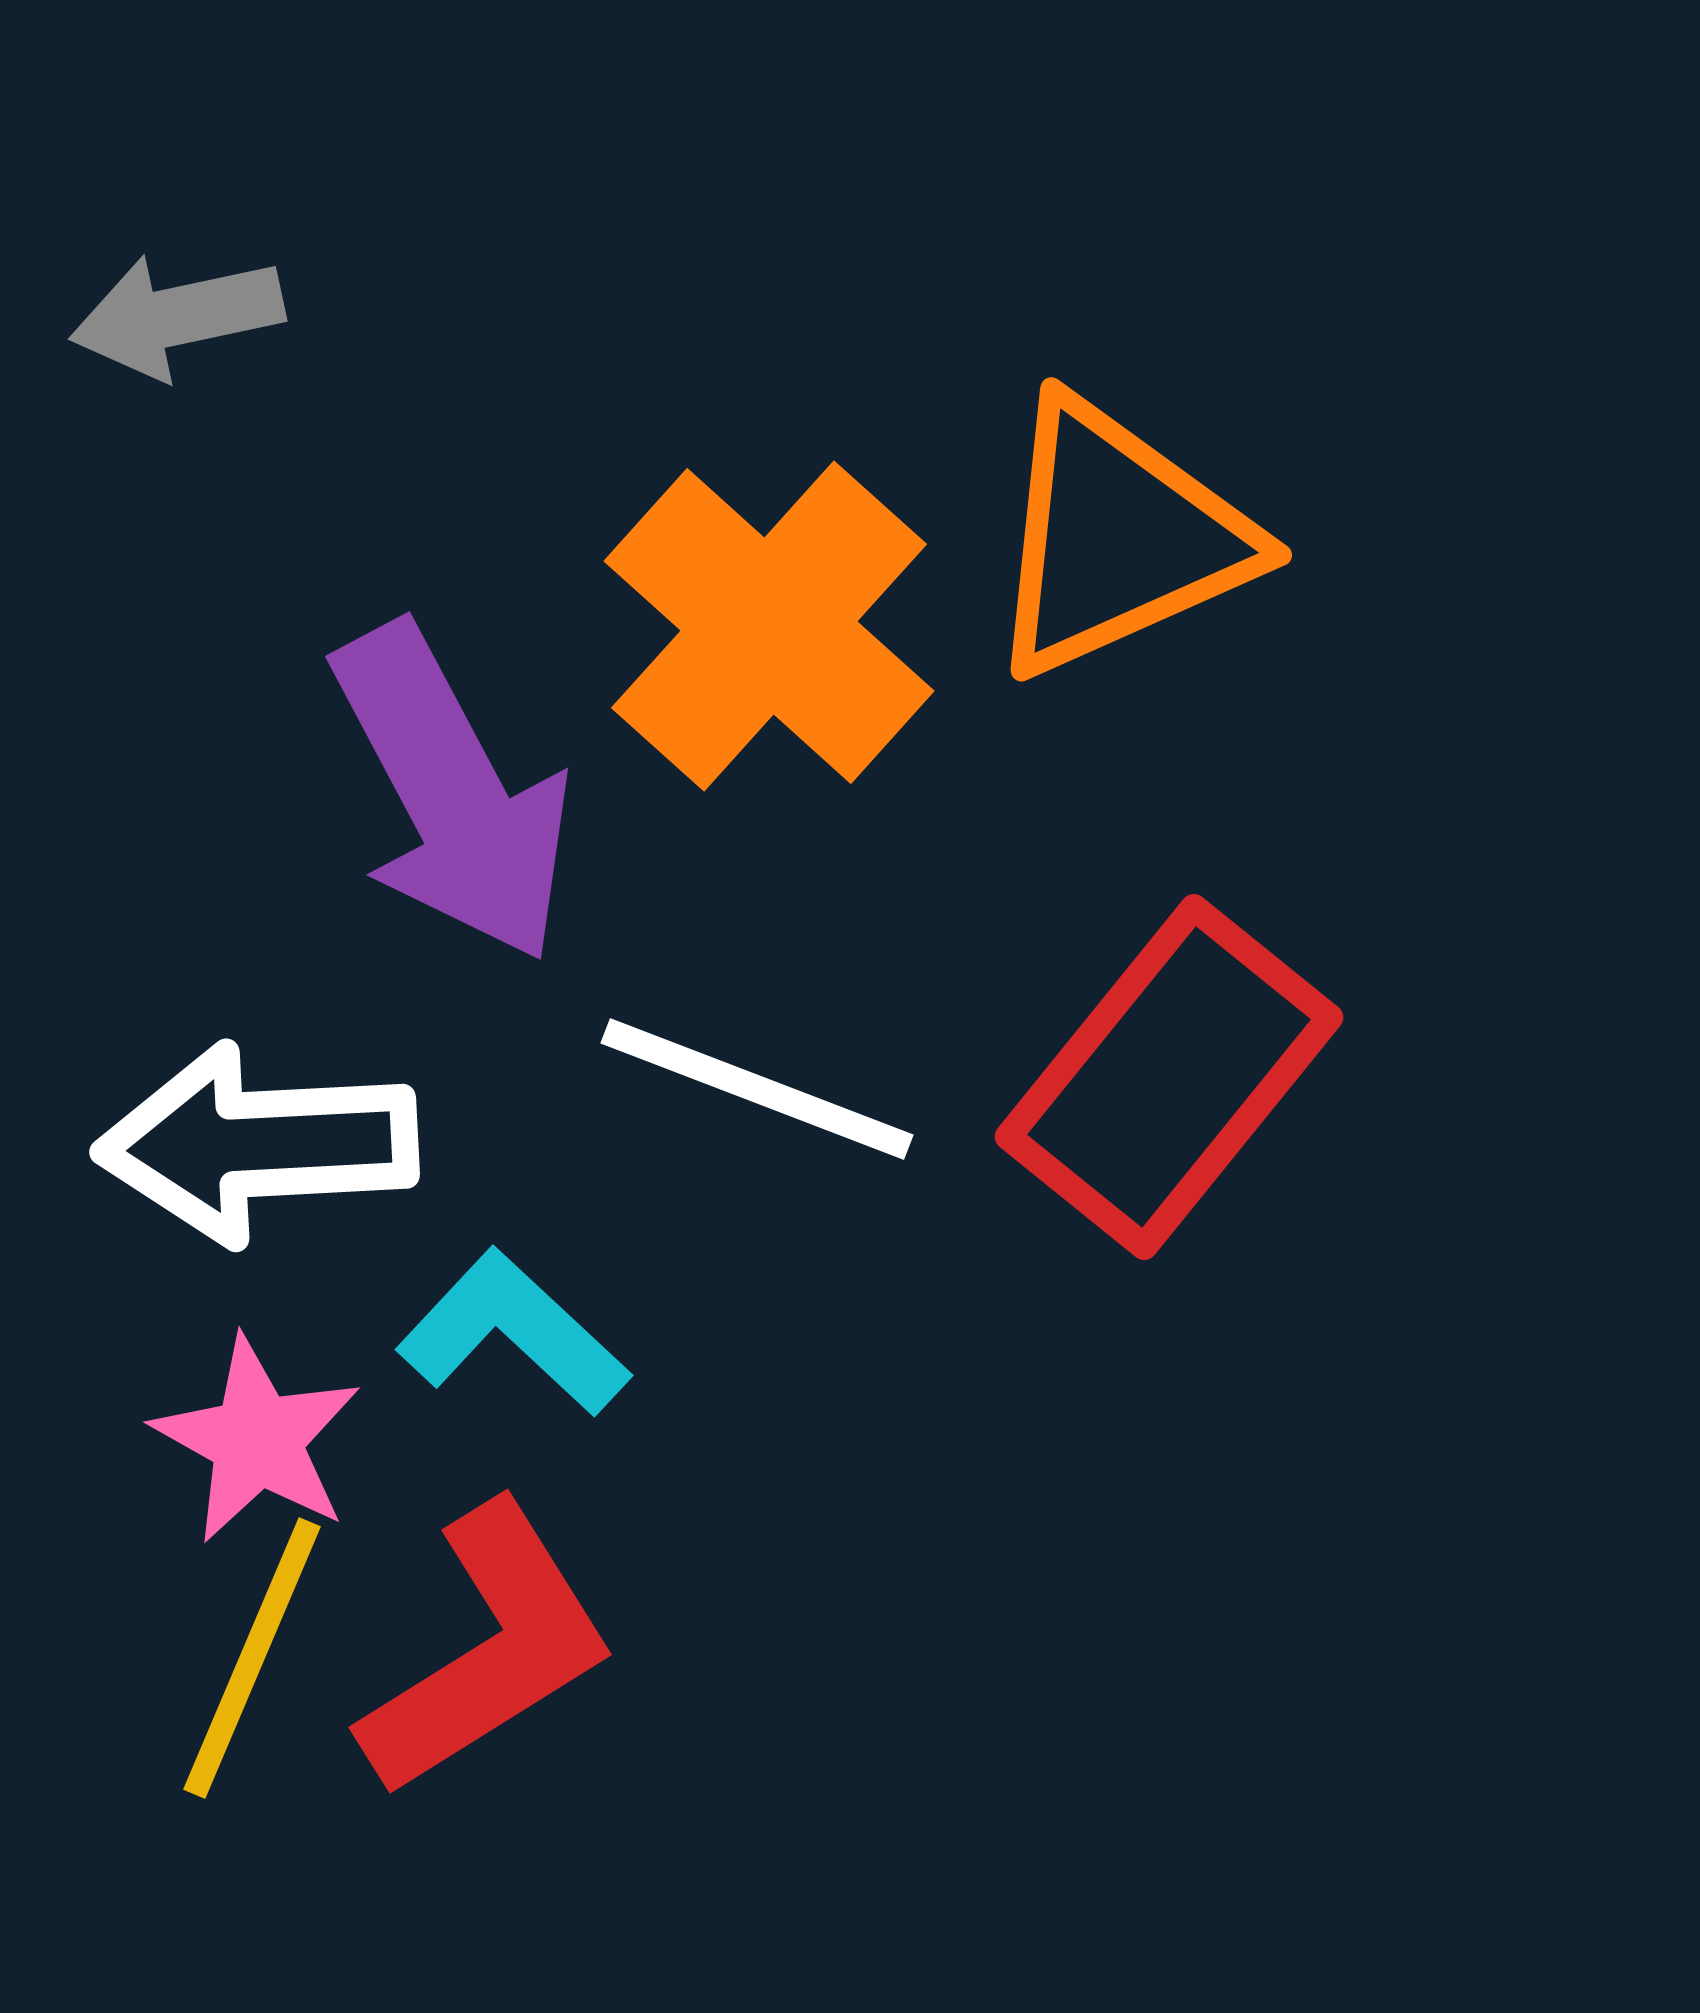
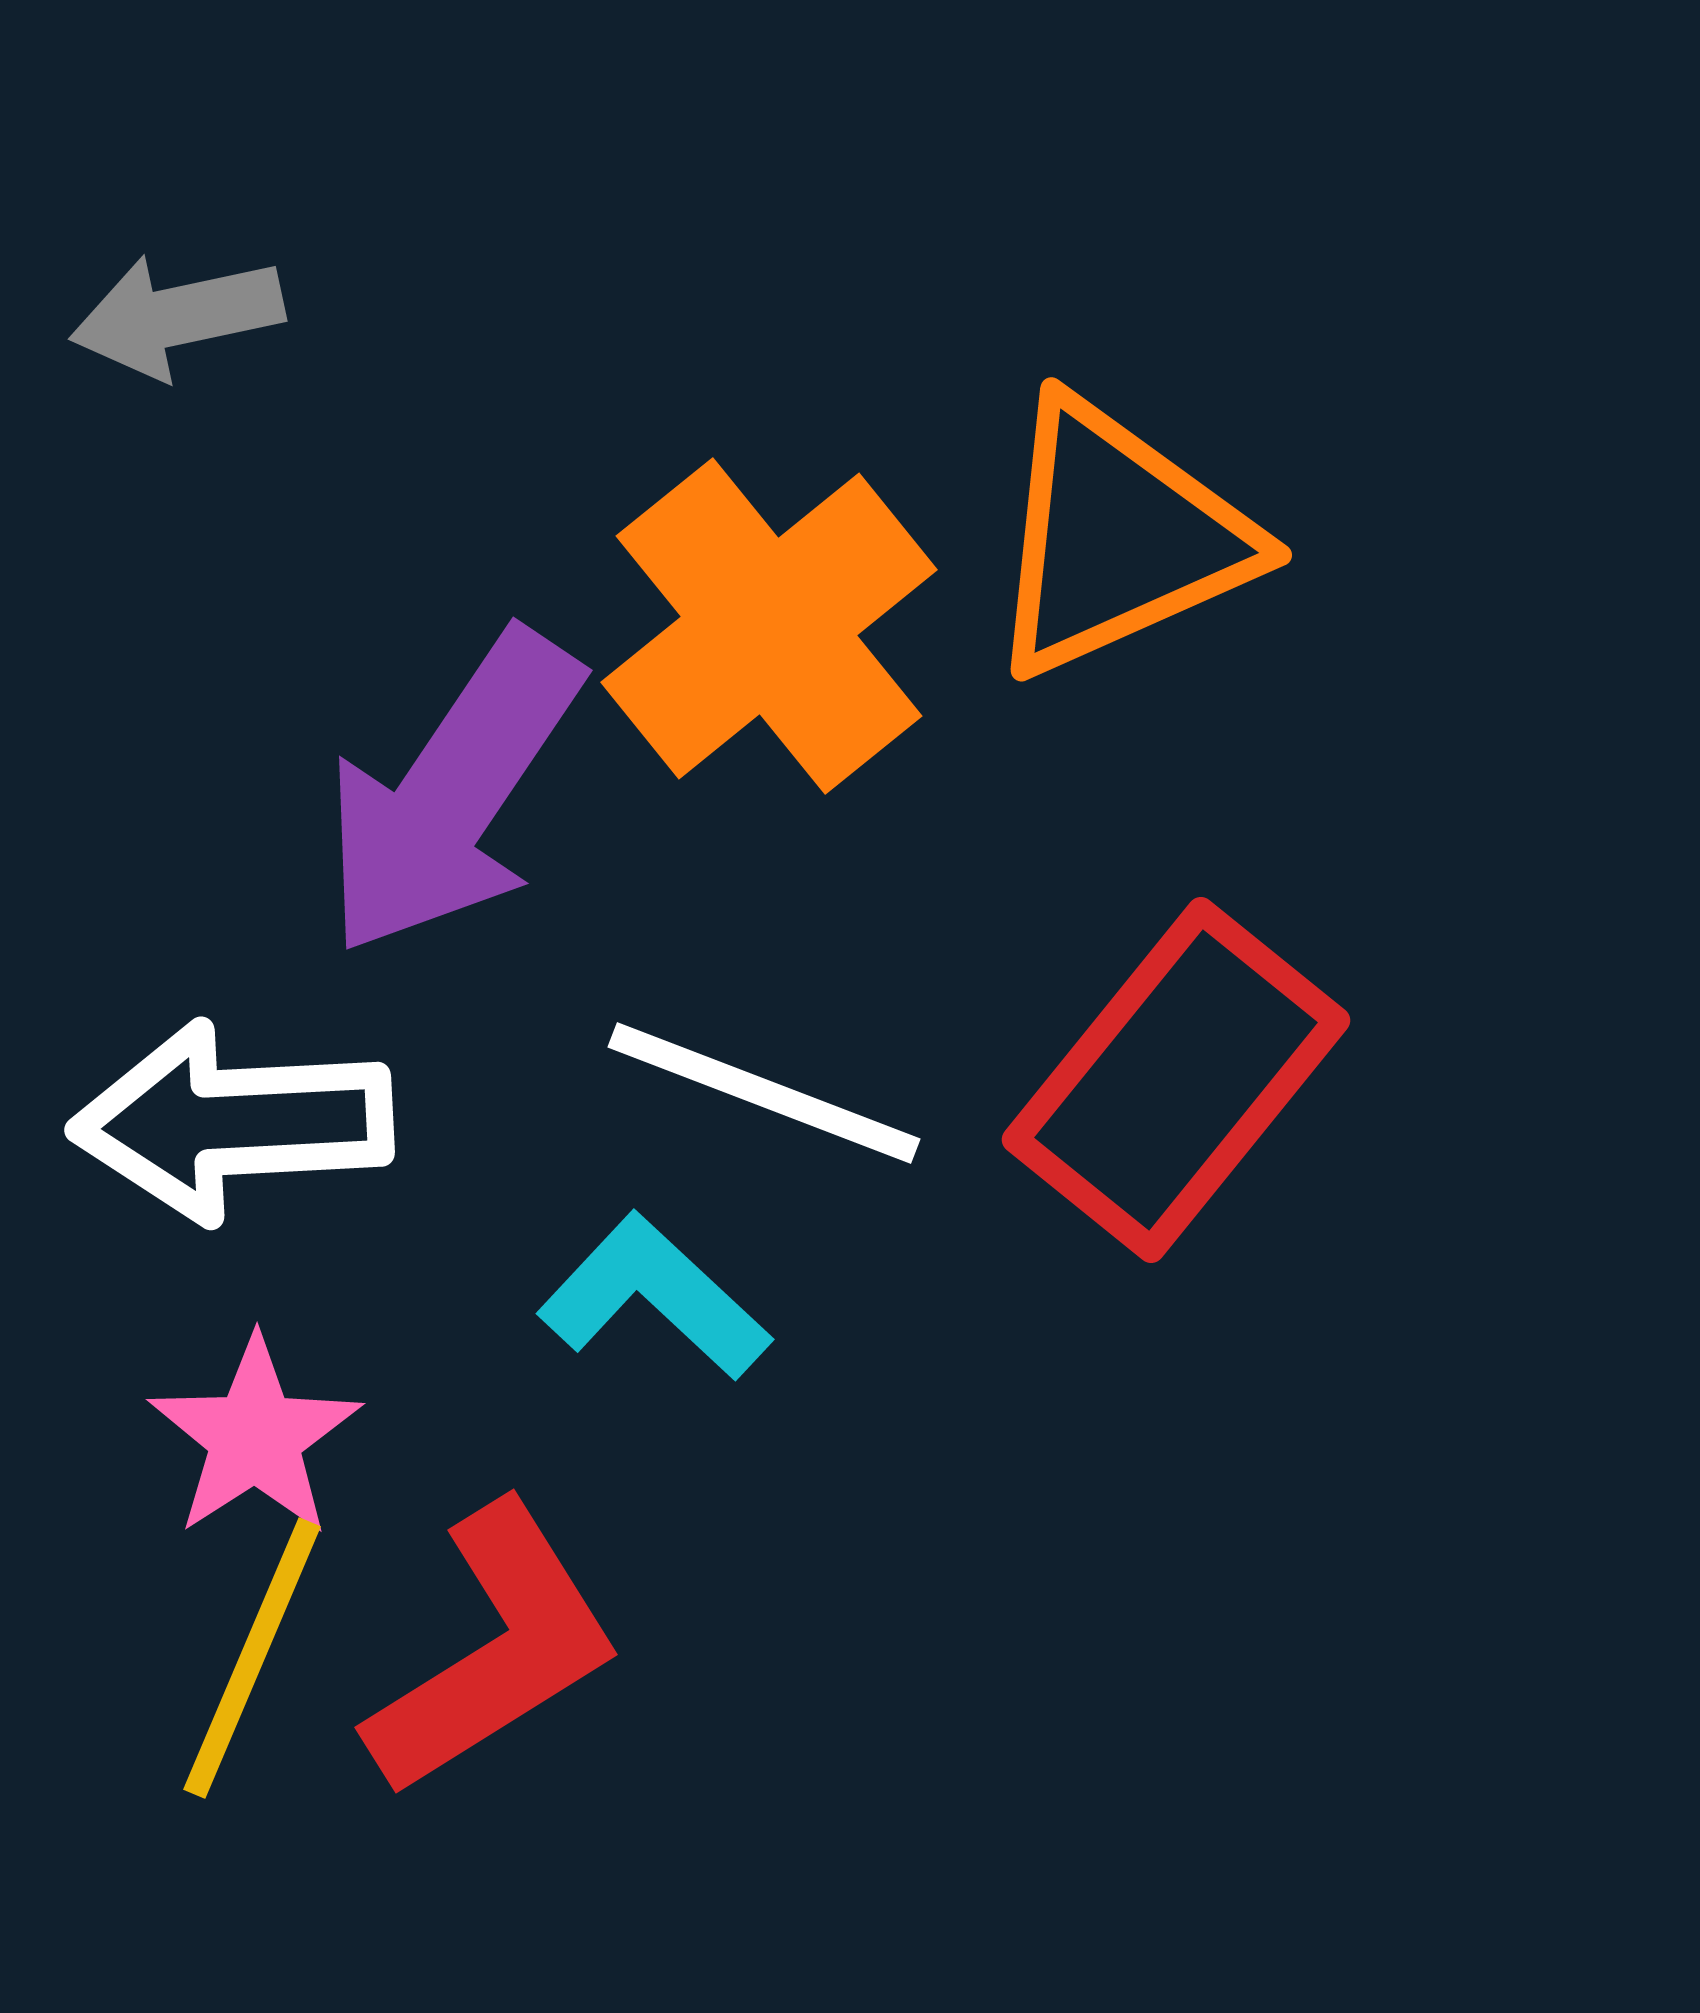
orange cross: rotated 9 degrees clockwise
purple arrow: rotated 62 degrees clockwise
red rectangle: moved 7 px right, 3 px down
white line: moved 7 px right, 4 px down
white arrow: moved 25 px left, 22 px up
cyan L-shape: moved 141 px right, 36 px up
pink star: moved 2 px left, 3 px up; rotated 10 degrees clockwise
red L-shape: moved 6 px right
